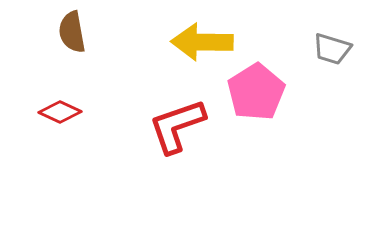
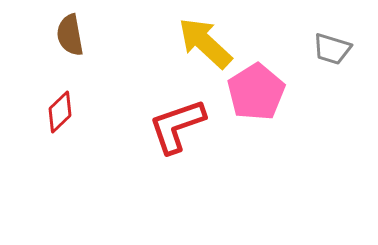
brown semicircle: moved 2 px left, 3 px down
yellow arrow: moved 3 px right, 1 px down; rotated 42 degrees clockwise
red diamond: rotated 69 degrees counterclockwise
